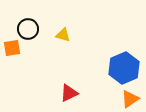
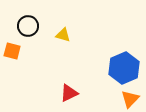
black circle: moved 3 px up
orange square: moved 3 px down; rotated 24 degrees clockwise
orange triangle: rotated 12 degrees counterclockwise
